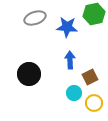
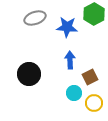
green hexagon: rotated 15 degrees counterclockwise
